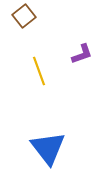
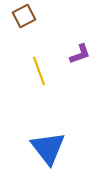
brown square: rotated 10 degrees clockwise
purple L-shape: moved 2 px left
